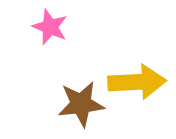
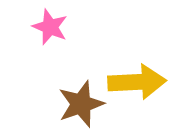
brown star: rotated 12 degrees counterclockwise
